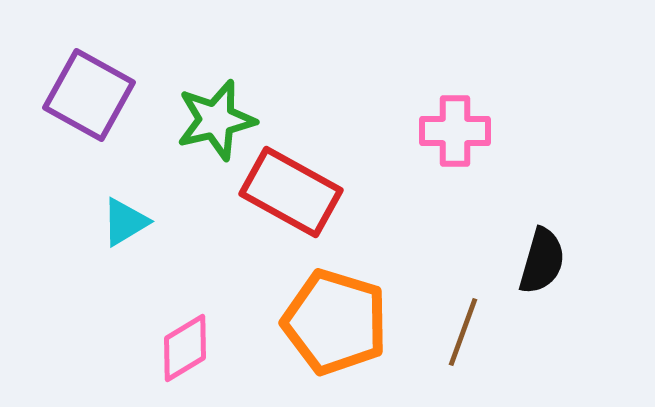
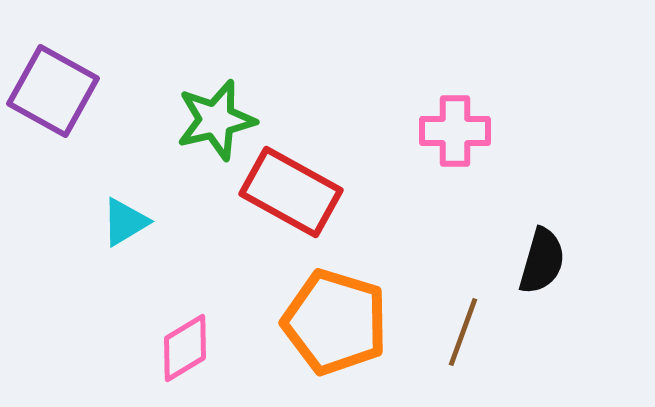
purple square: moved 36 px left, 4 px up
